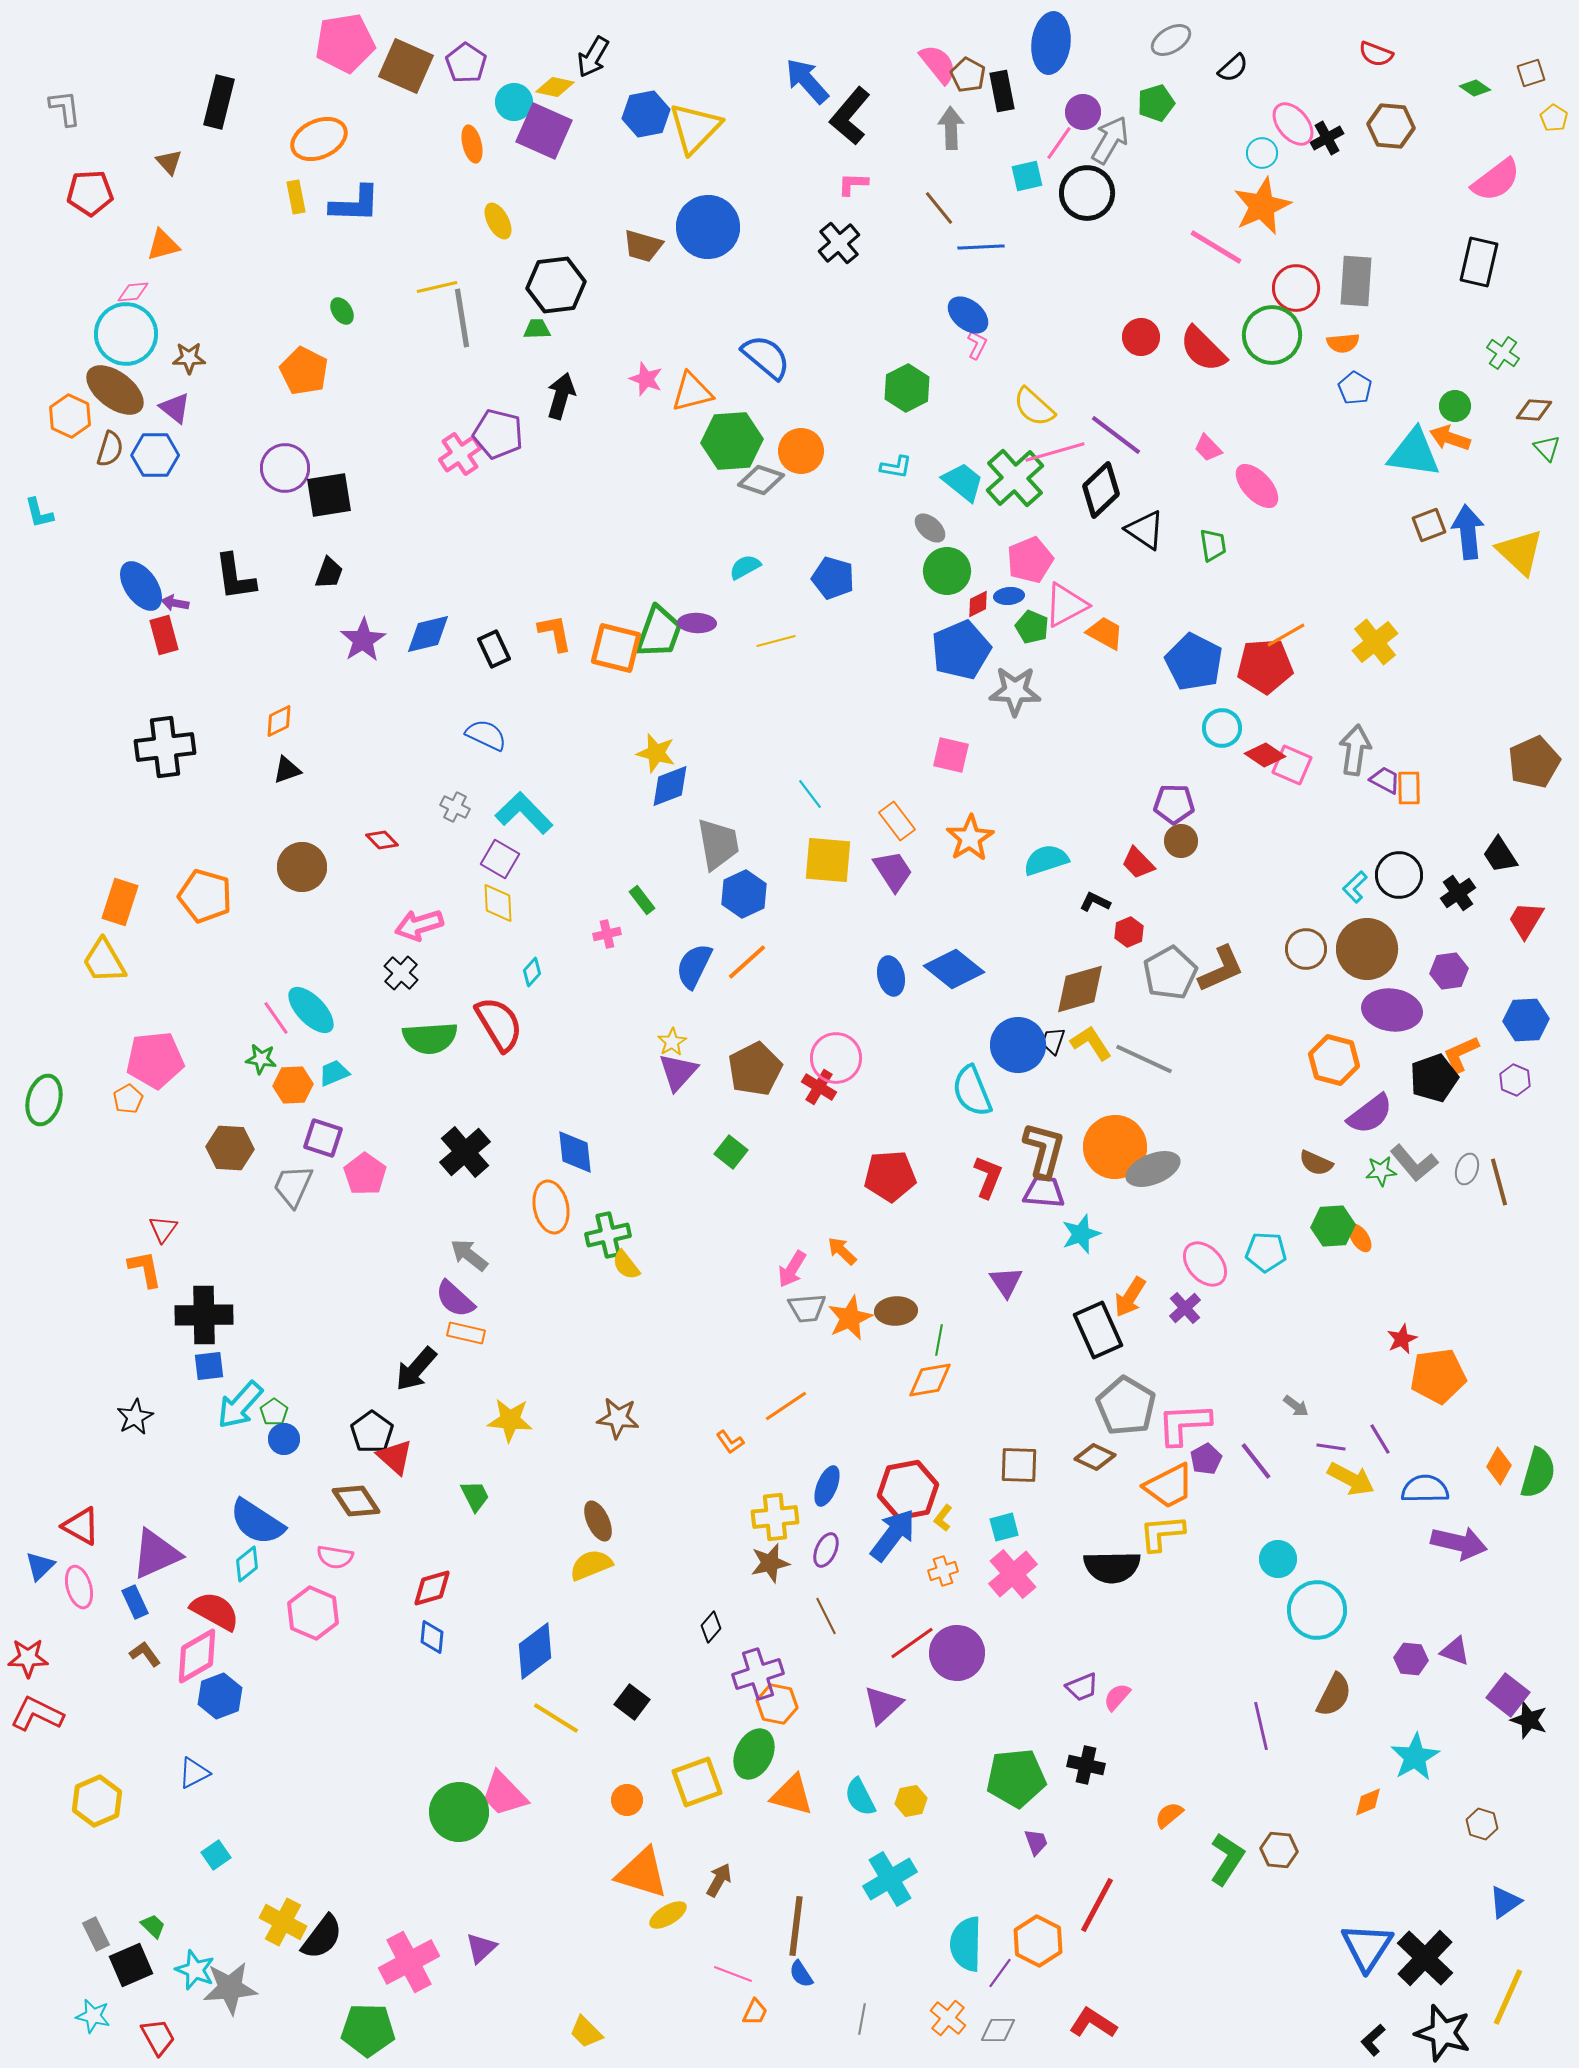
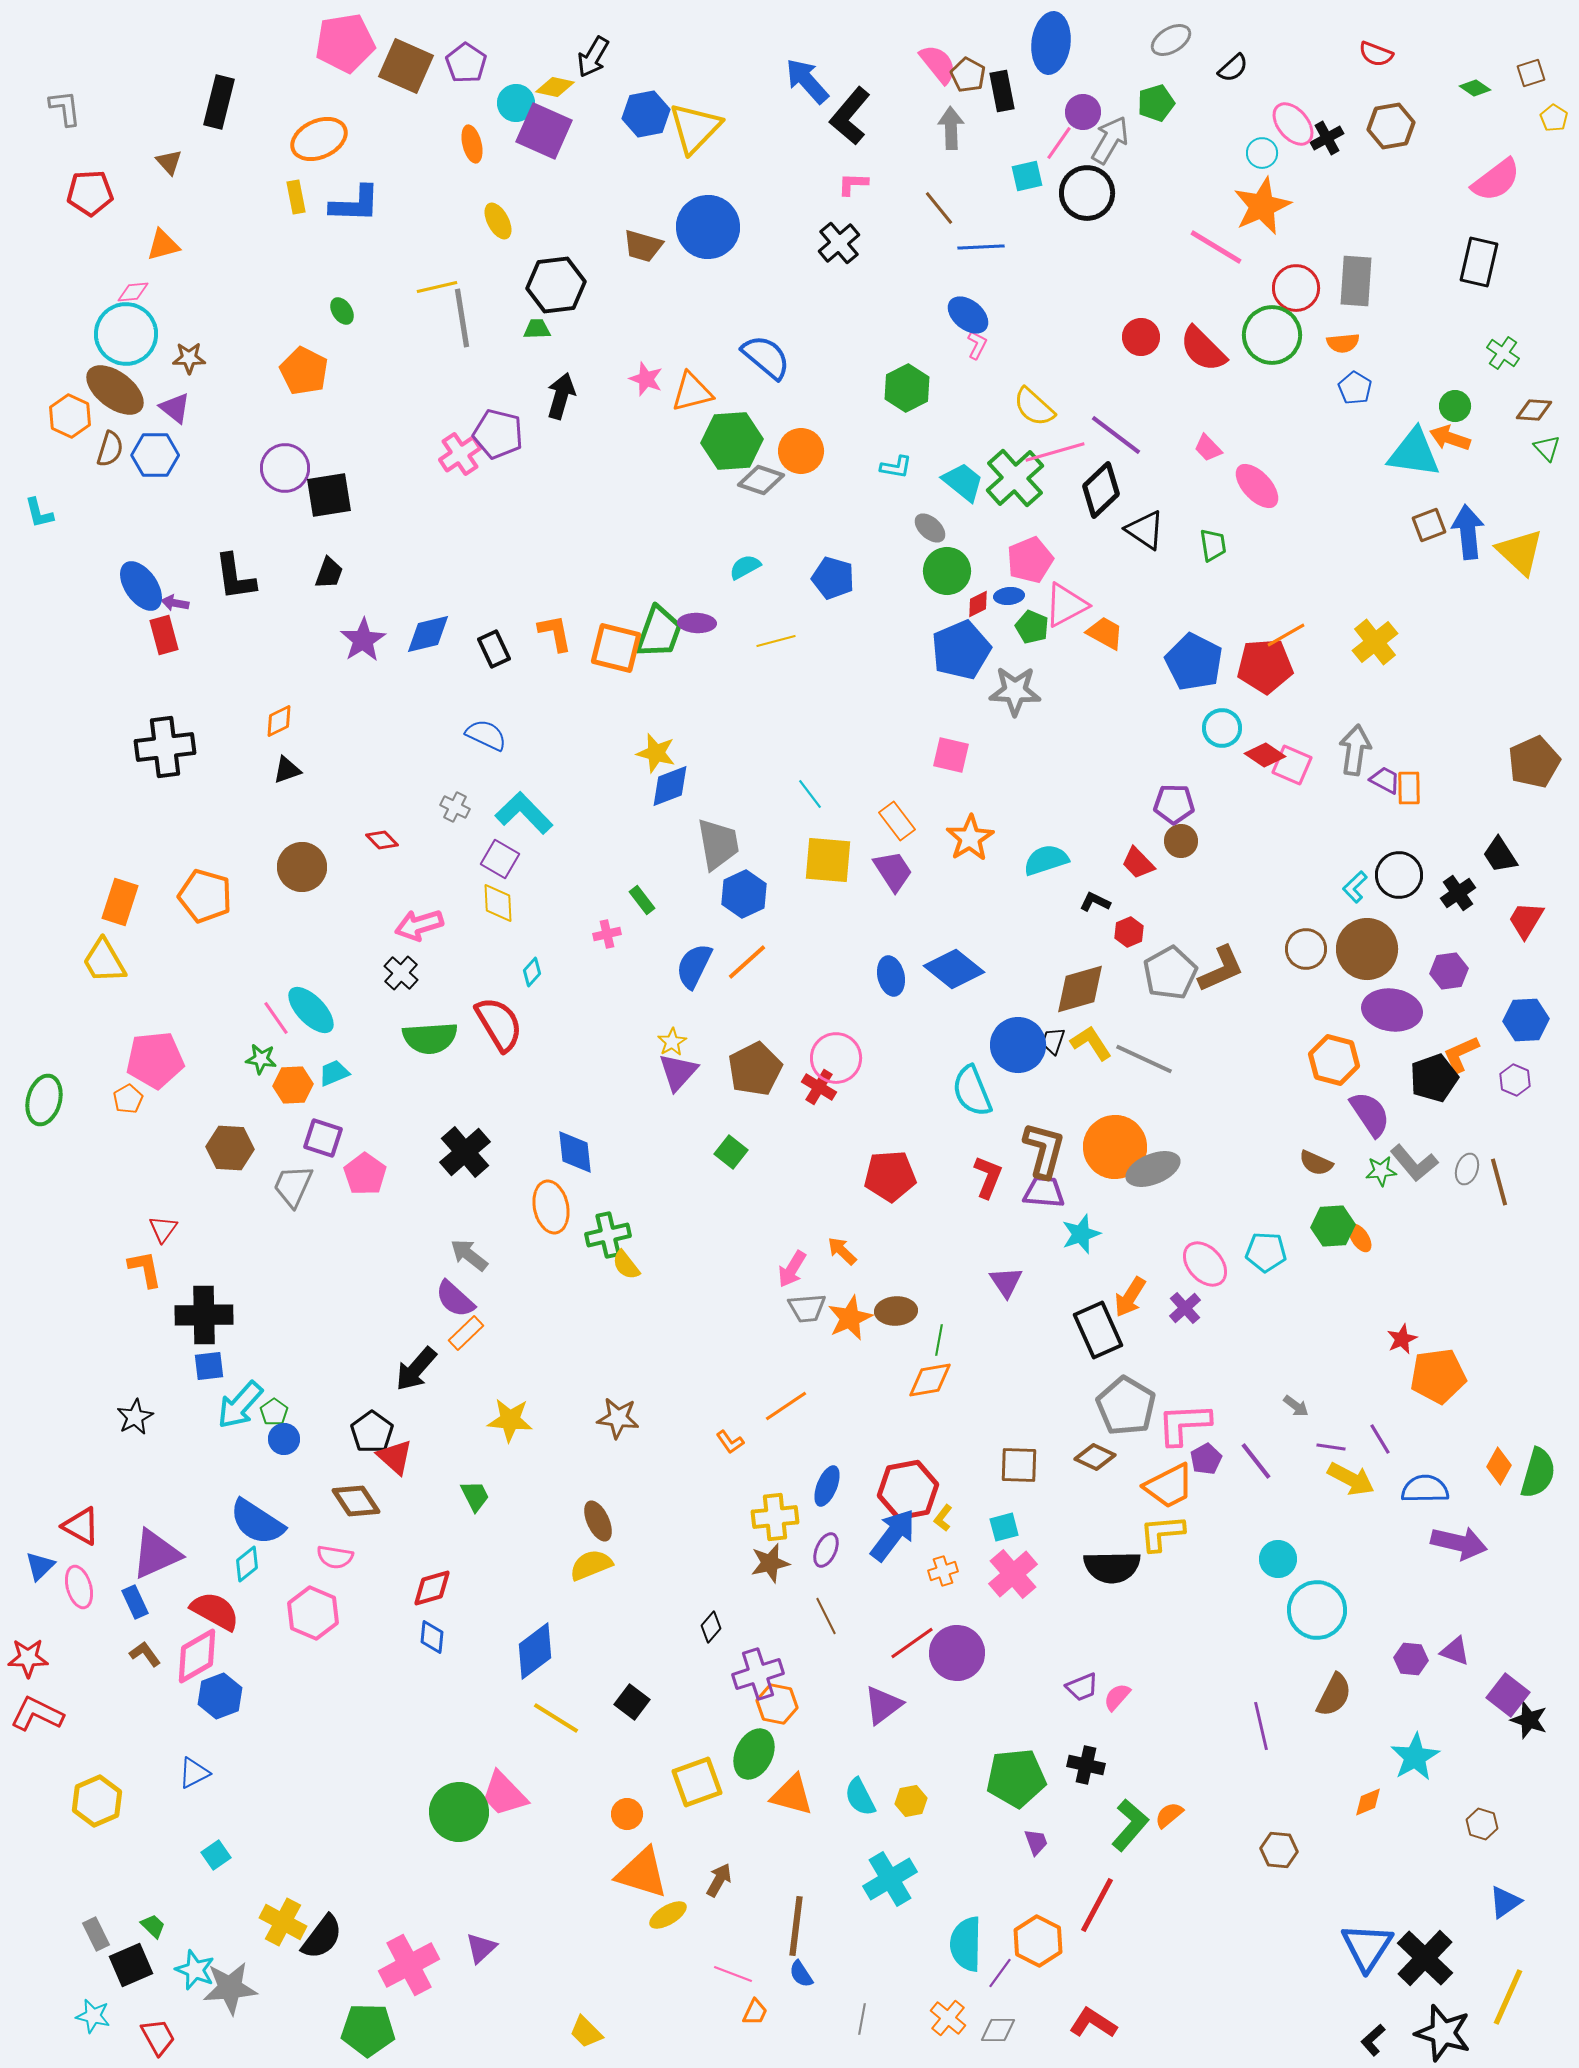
cyan circle at (514, 102): moved 2 px right, 1 px down
brown hexagon at (1391, 126): rotated 15 degrees counterclockwise
purple semicircle at (1370, 1114): rotated 87 degrees counterclockwise
orange rectangle at (466, 1333): rotated 57 degrees counterclockwise
purple triangle at (883, 1705): rotated 6 degrees clockwise
orange circle at (627, 1800): moved 14 px down
green L-shape at (1227, 1859): moved 97 px left, 34 px up; rotated 8 degrees clockwise
pink cross at (409, 1962): moved 3 px down
